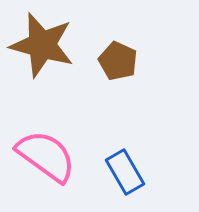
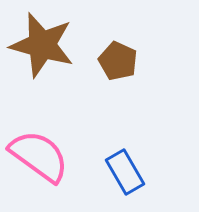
pink semicircle: moved 7 px left
